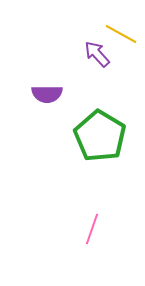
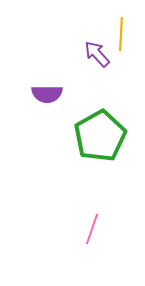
yellow line: rotated 64 degrees clockwise
green pentagon: rotated 12 degrees clockwise
